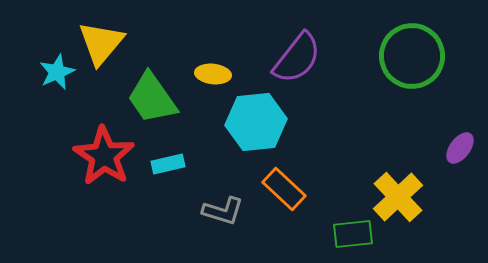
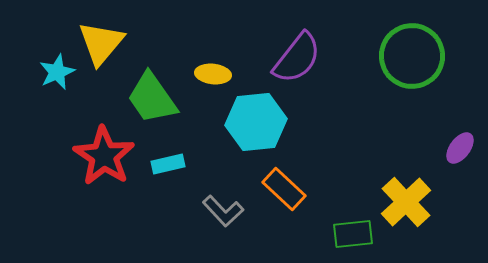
yellow cross: moved 8 px right, 5 px down
gray L-shape: rotated 30 degrees clockwise
